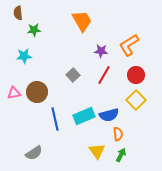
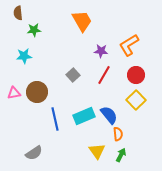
blue semicircle: rotated 114 degrees counterclockwise
